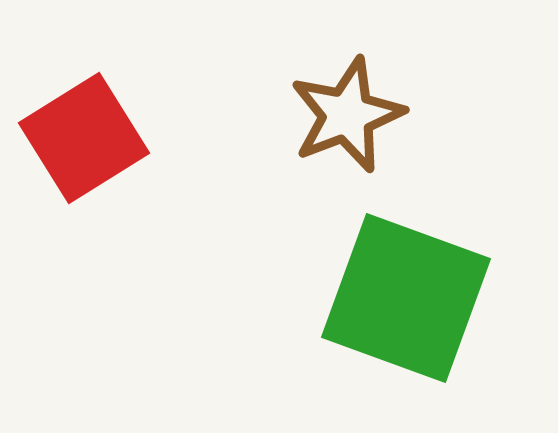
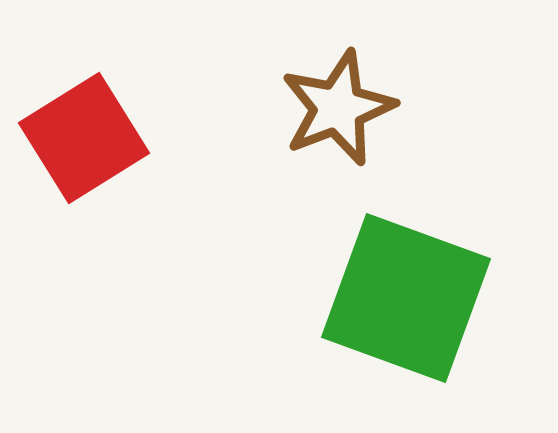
brown star: moved 9 px left, 7 px up
